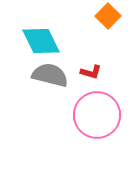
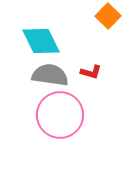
gray semicircle: rotated 6 degrees counterclockwise
pink circle: moved 37 px left
